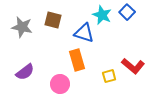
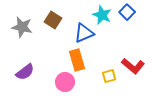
brown square: rotated 18 degrees clockwise
blue triangle: rotated 40 degrees counterclockwise
pink circle: moved 5 px right, 2 px up
